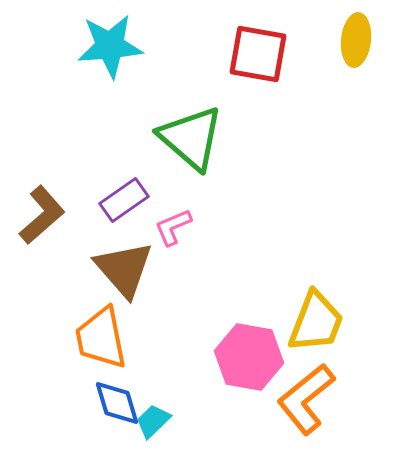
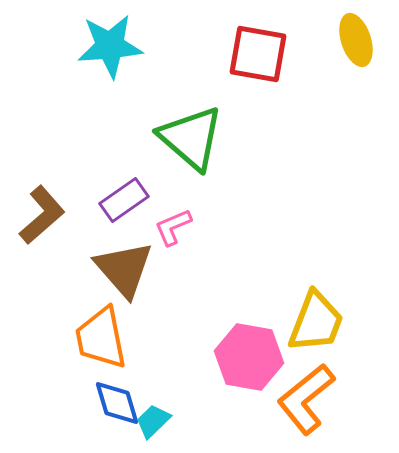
yellow ellipse: rotated 24 degrees counterclockwise
